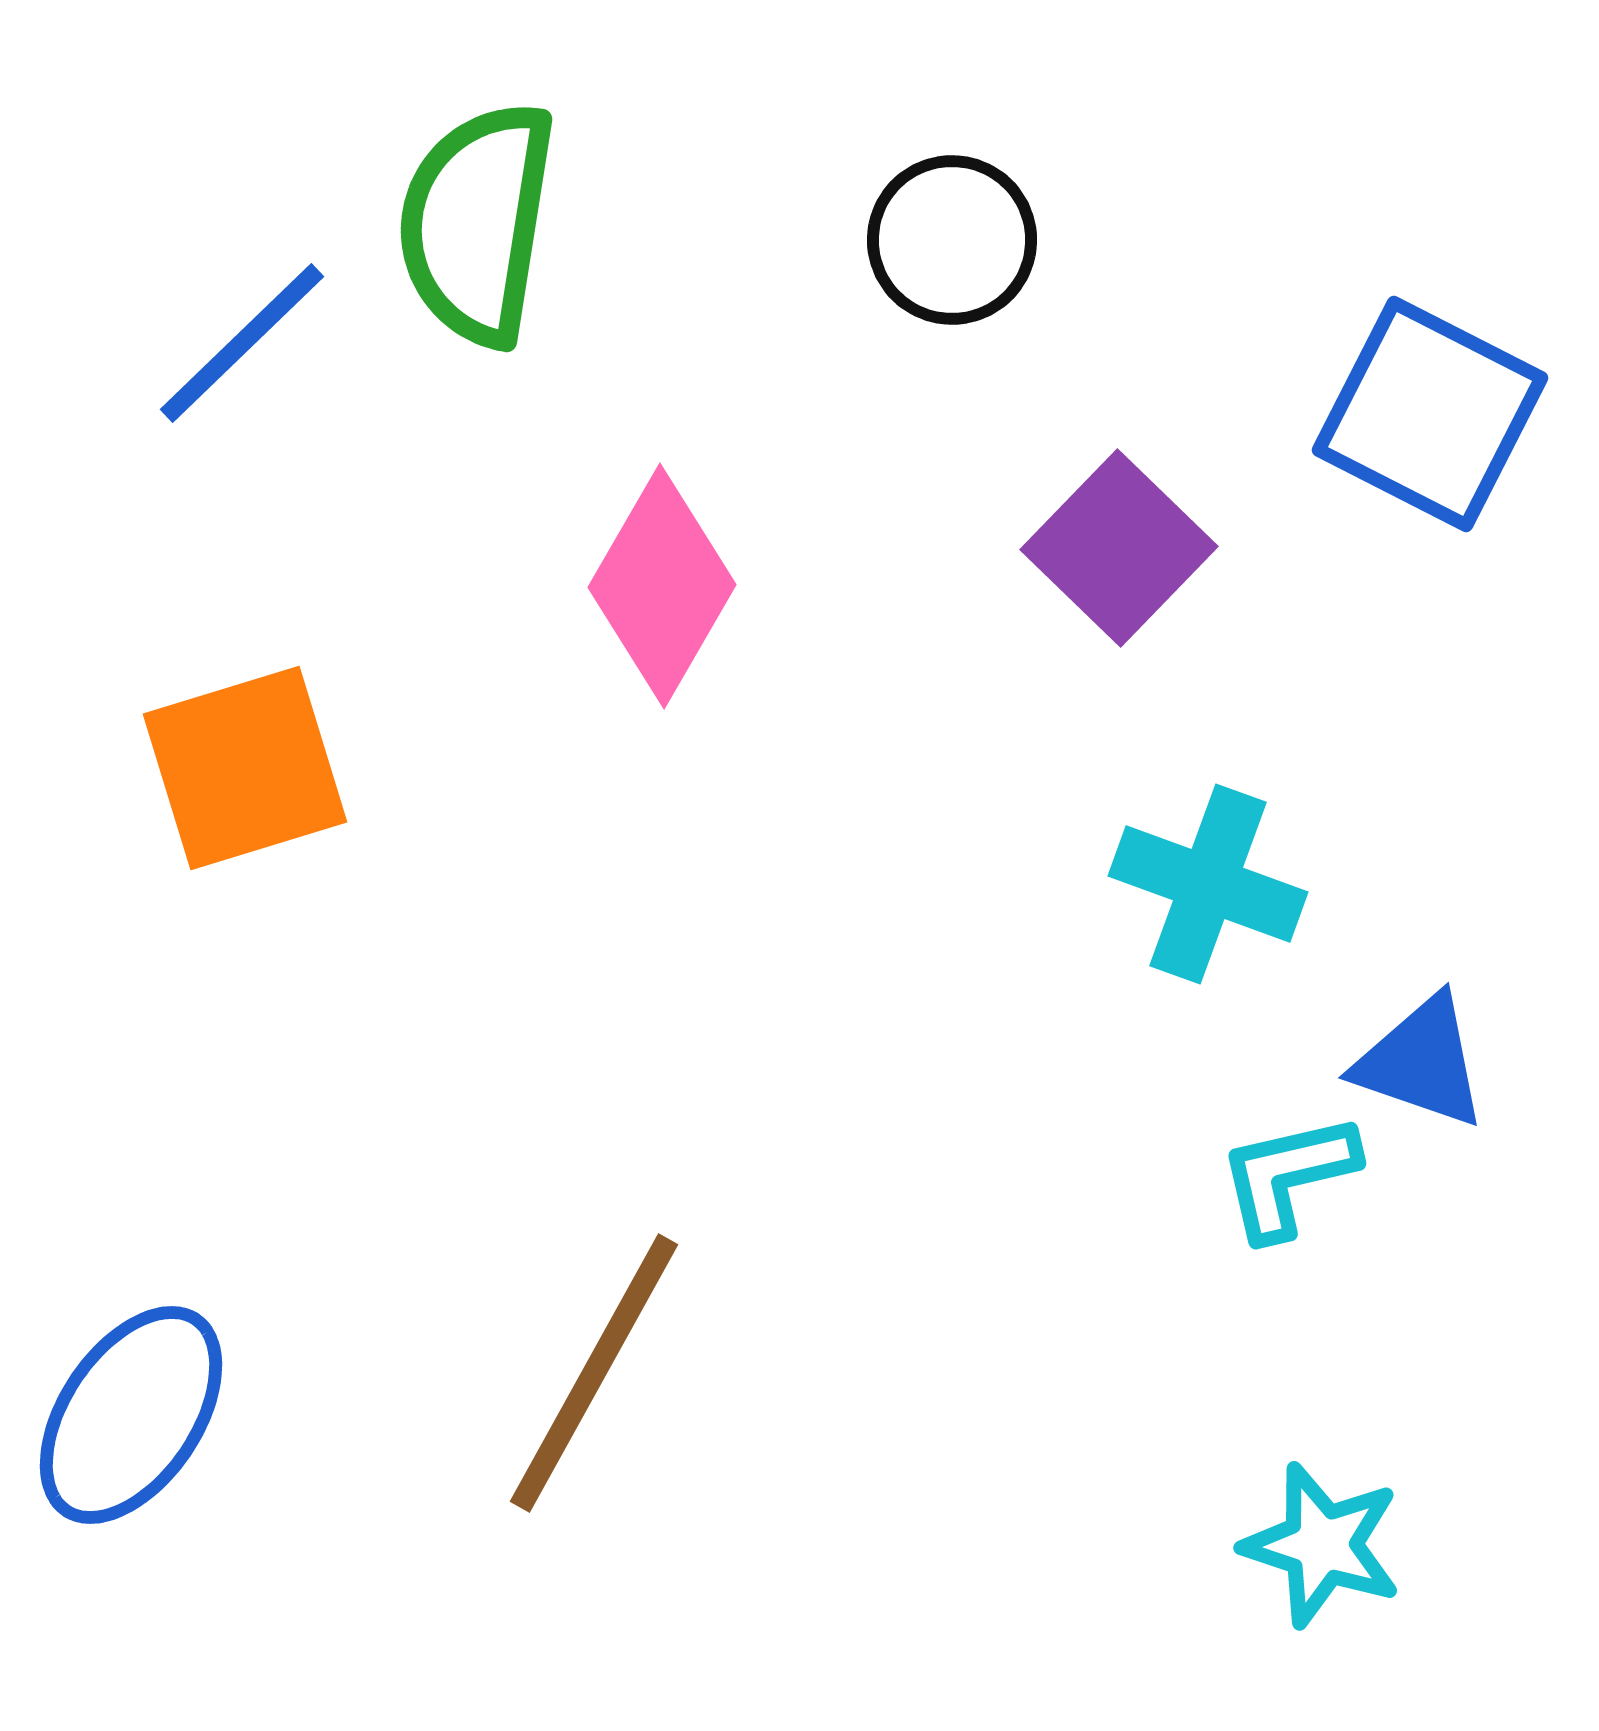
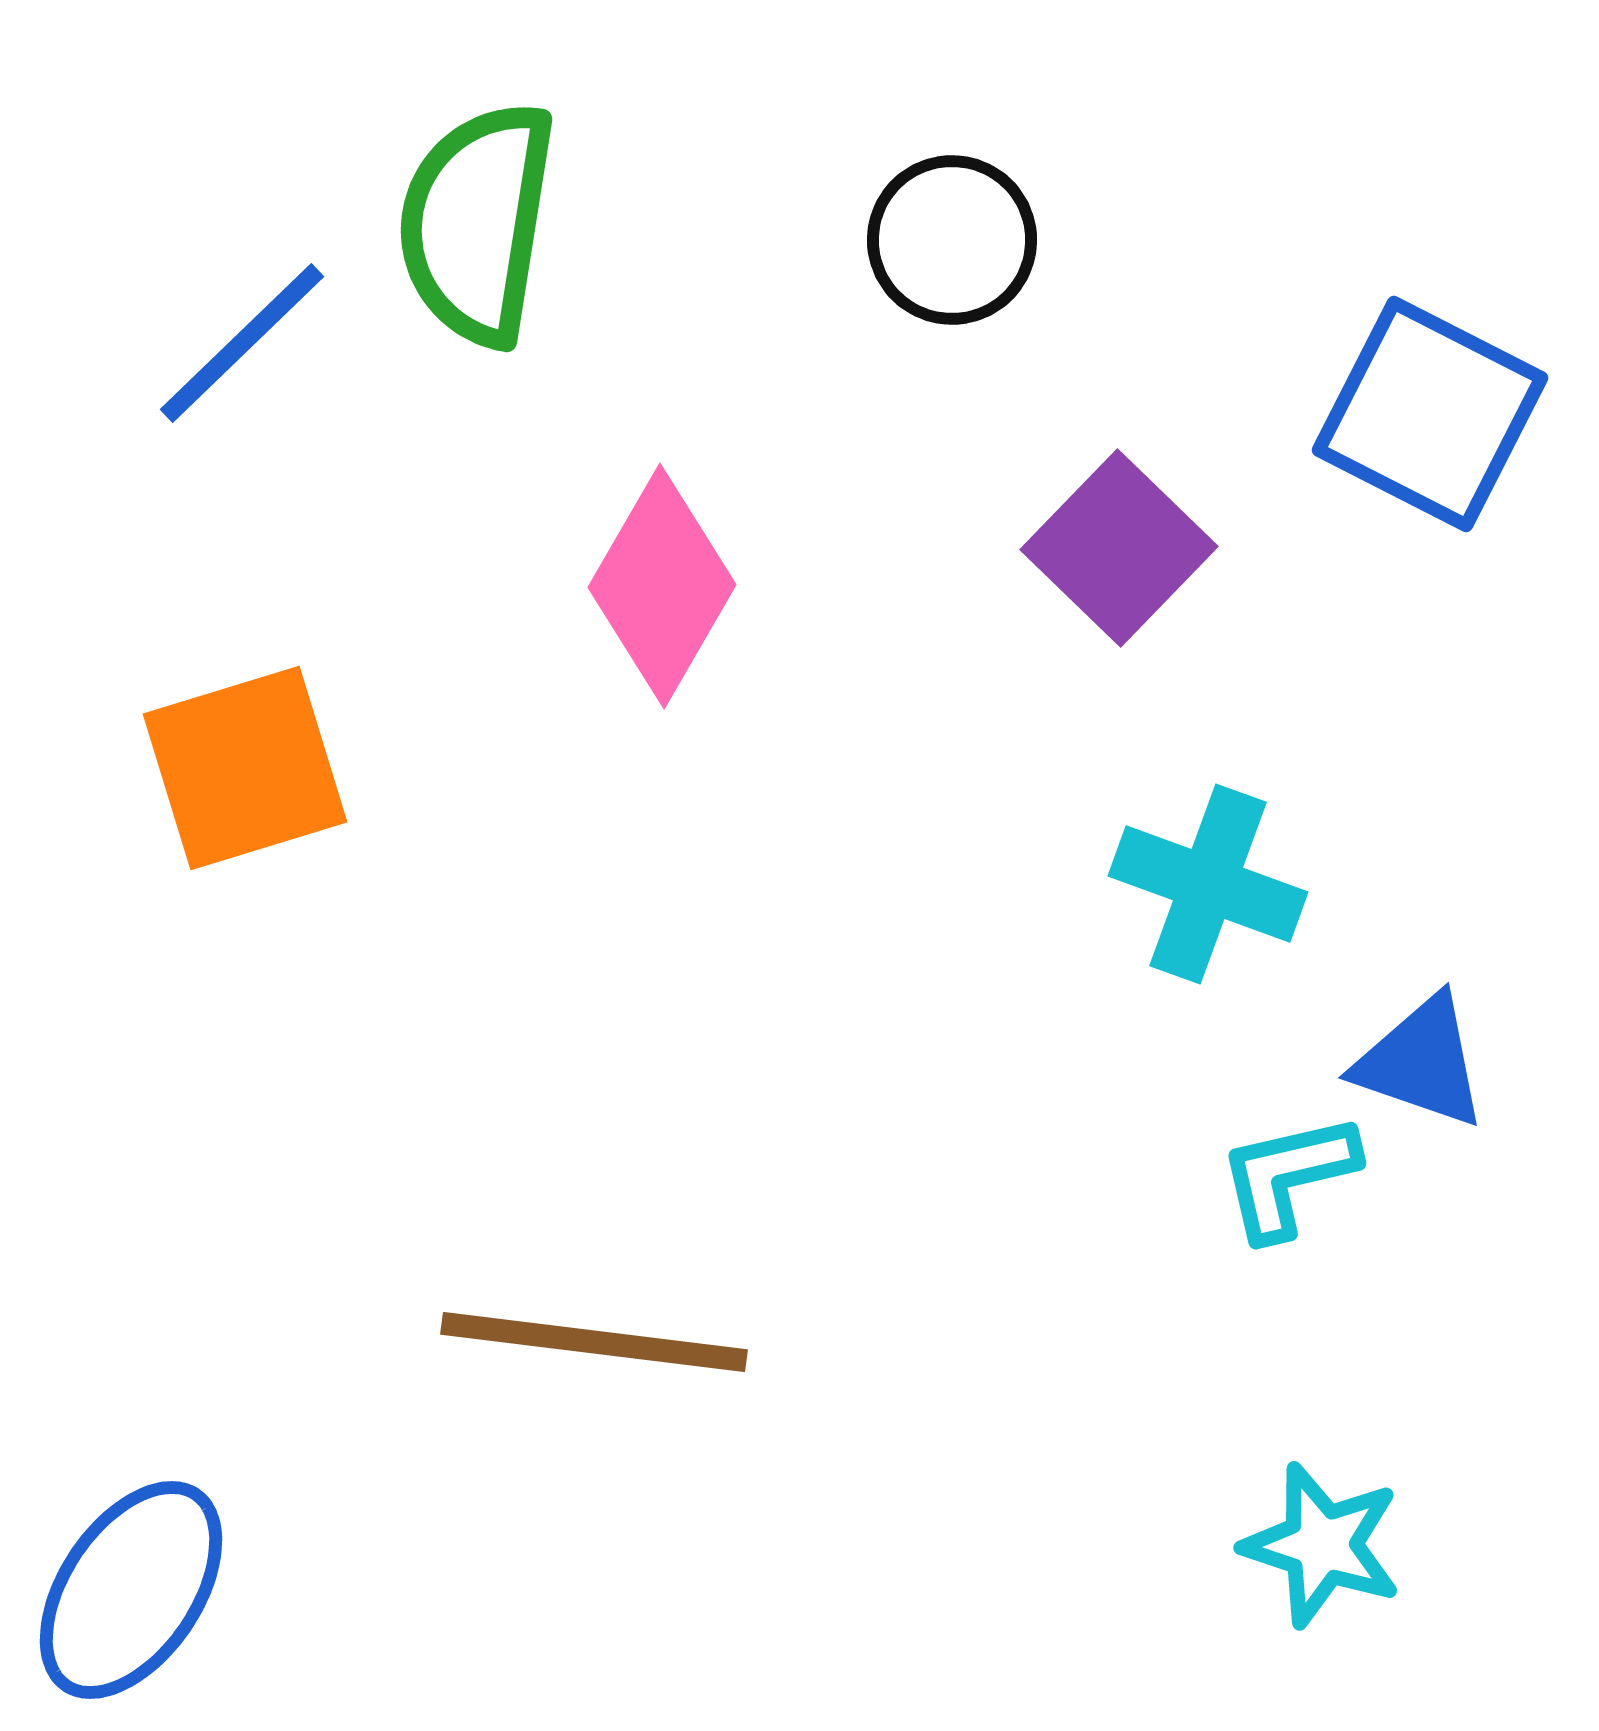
brown line: moved 31 px up; rotated 68 degrees clockwise
blue ellipse: moved 175 px down
